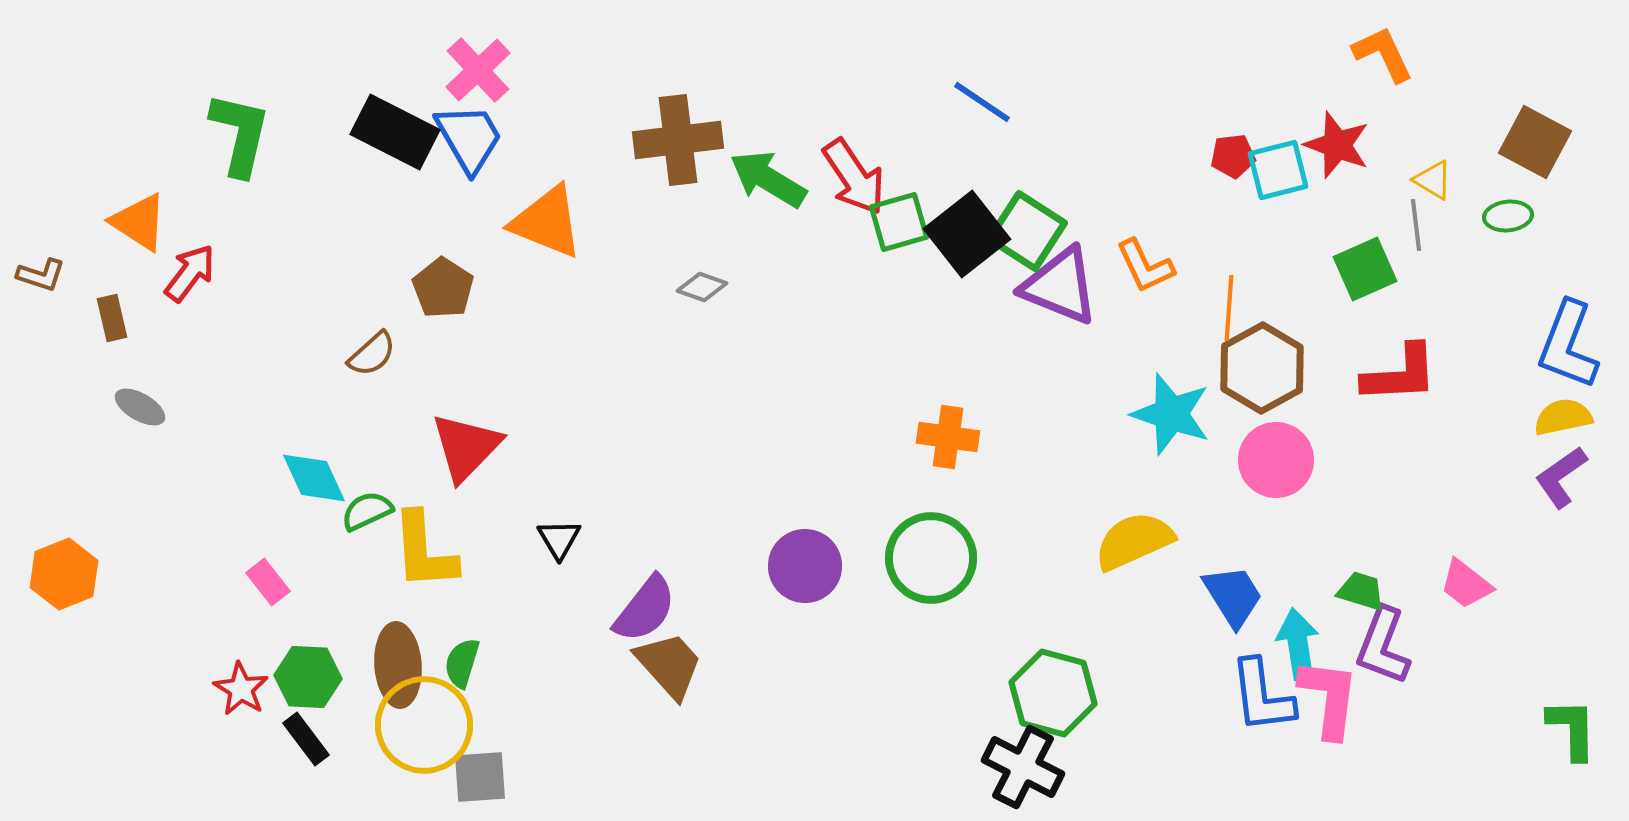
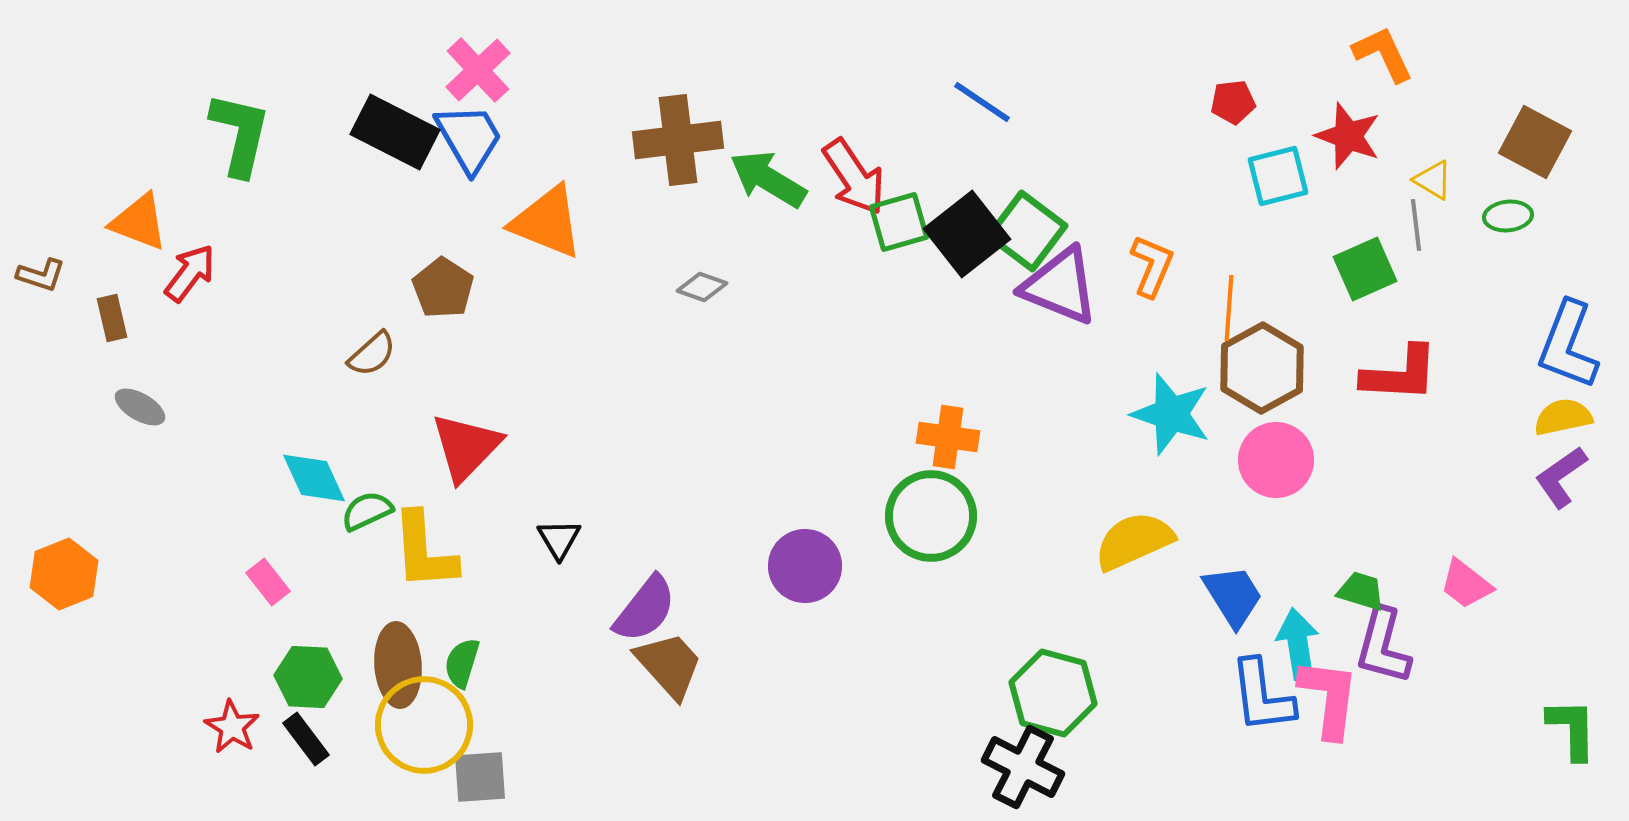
red star at (1337, 145): moved 11 px right, 9 px up
red pentagon at (1233, 156): moved 54 px up
cyan square at (1278, 170): moved 6 px down
orange triangle at (139, 222): rotated 12 degrees counterclockwise
green square at (1027, 231): rotated 4 degrees clockwise
orange L-shape at (1145, 266): moved 7 px right; rotated 132 degrees counterclockwise
red L-shape at (1400, 374): rotated 6 degrees clockwise
green circle at (931, 558): moved 42 px up
purple L-shape at (1383, 646): rotated 6 degrees counterclockwise
red star at (241, 689): moved 9 px left, 38 px down
